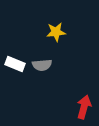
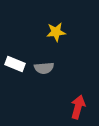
gray semicircle: moved 2 px right, 3 px down
red arrow: moved 6 px left
